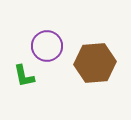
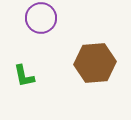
purple circle: moved 6 px left, 28 px up
